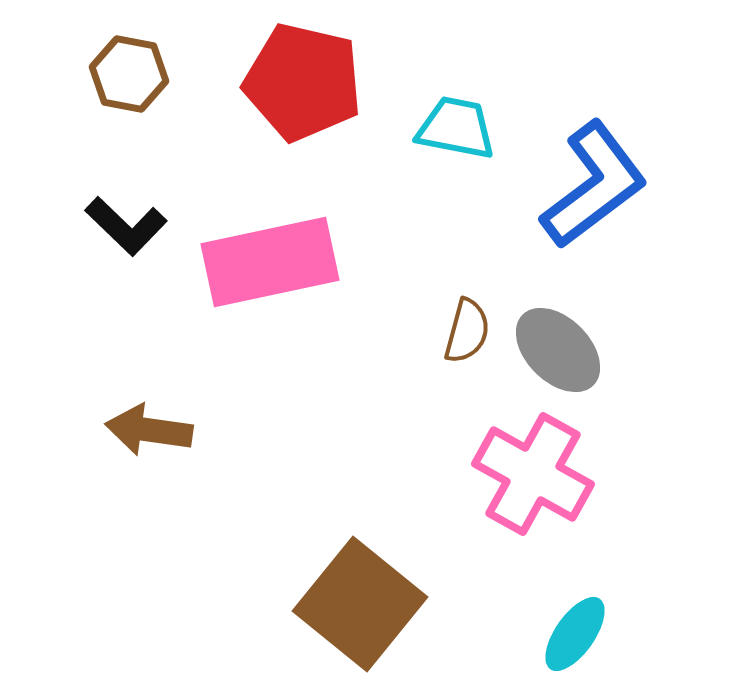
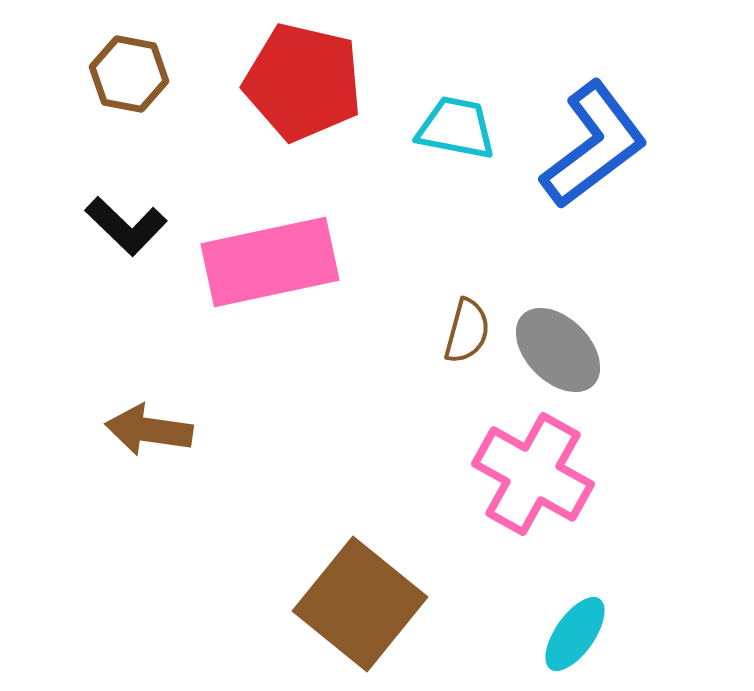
blue L-shape: moved 40 px up
